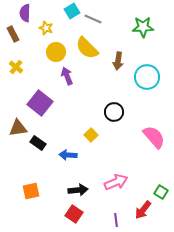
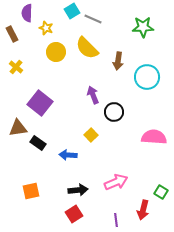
purple semicircle: moved 2 px right
brown rectangle: moved 1 px left
purple arrow: moved 26 px right, 19 px down
pink semicircle: rotated 45 degrees counterclockwise
red arrow: rotated 24 degrees counterclockwise
red square: rotated 24 degrees clockwise
